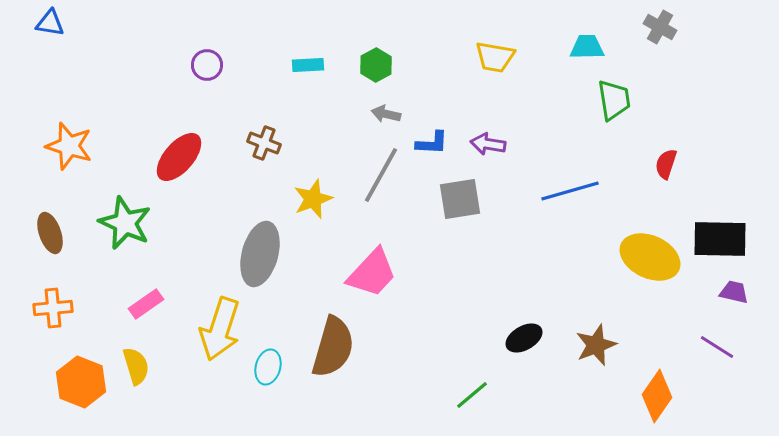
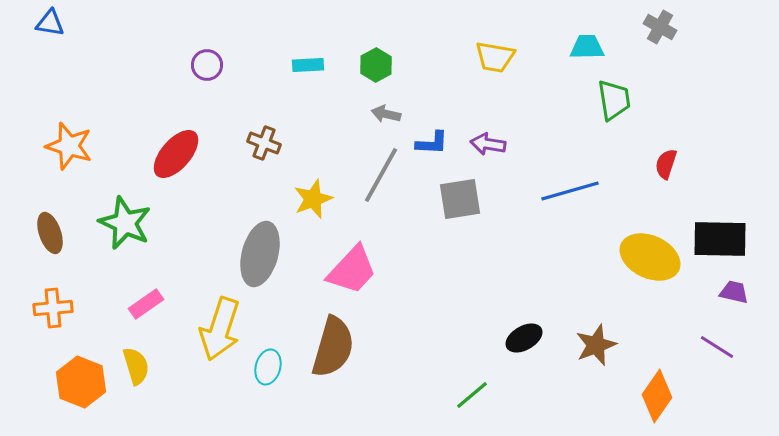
red ellipse: moved 3 px left, 3 px up
pink trapezoid: moved 20 px left, 3 px up
